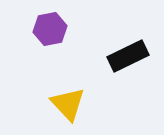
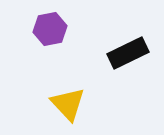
black rectangle: moved 3 px up
